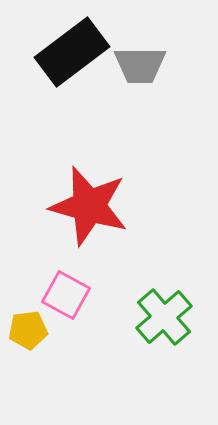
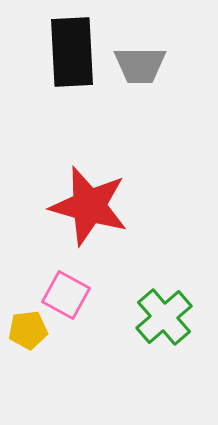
black rectangle: rotated 56 degrees counterclockwise
